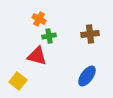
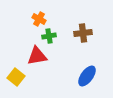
brown cross: moved 7 px left, 1 px up
red triangle: rotated 25 degrees counterclockwise
yellow square: moved 2 px left, 4 px up
